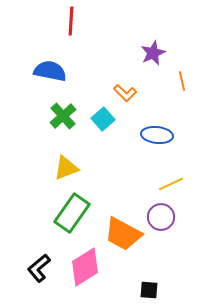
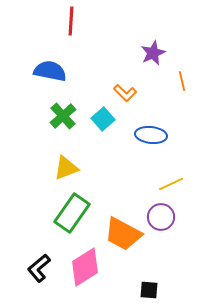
blue ellipse: moved 6 px left
